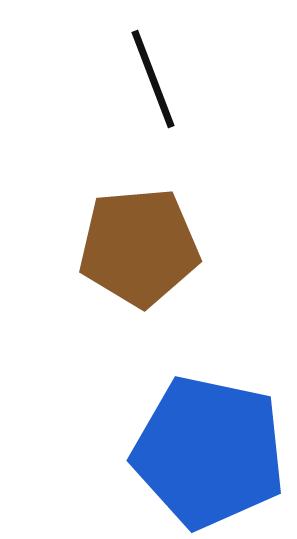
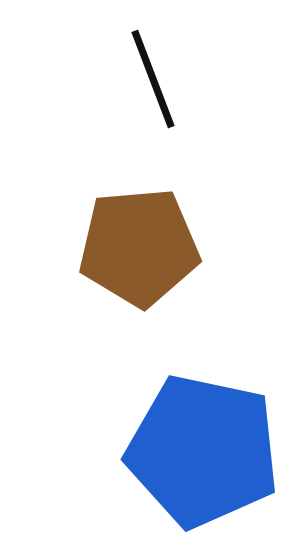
blue pentagon: moved 6 px left, 1 px up
